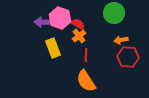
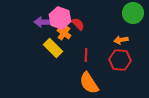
green circle: moved 19 px right
red semicircle: rotated 16 degrees clockwise
orange cross: moved 15 px left, 3 px up; rotated 16 degrees counterclockwise
yellow rectangle: rotated 24 degrees counterclockwise
red hexagon: moved 8 px left, 3 px down
orange semicircle: moved 3 px right, 2 px down
